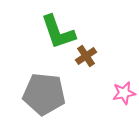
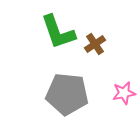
brown cross: moved 9 px right, 12 px up
gray pentagon: moved 23 px right
